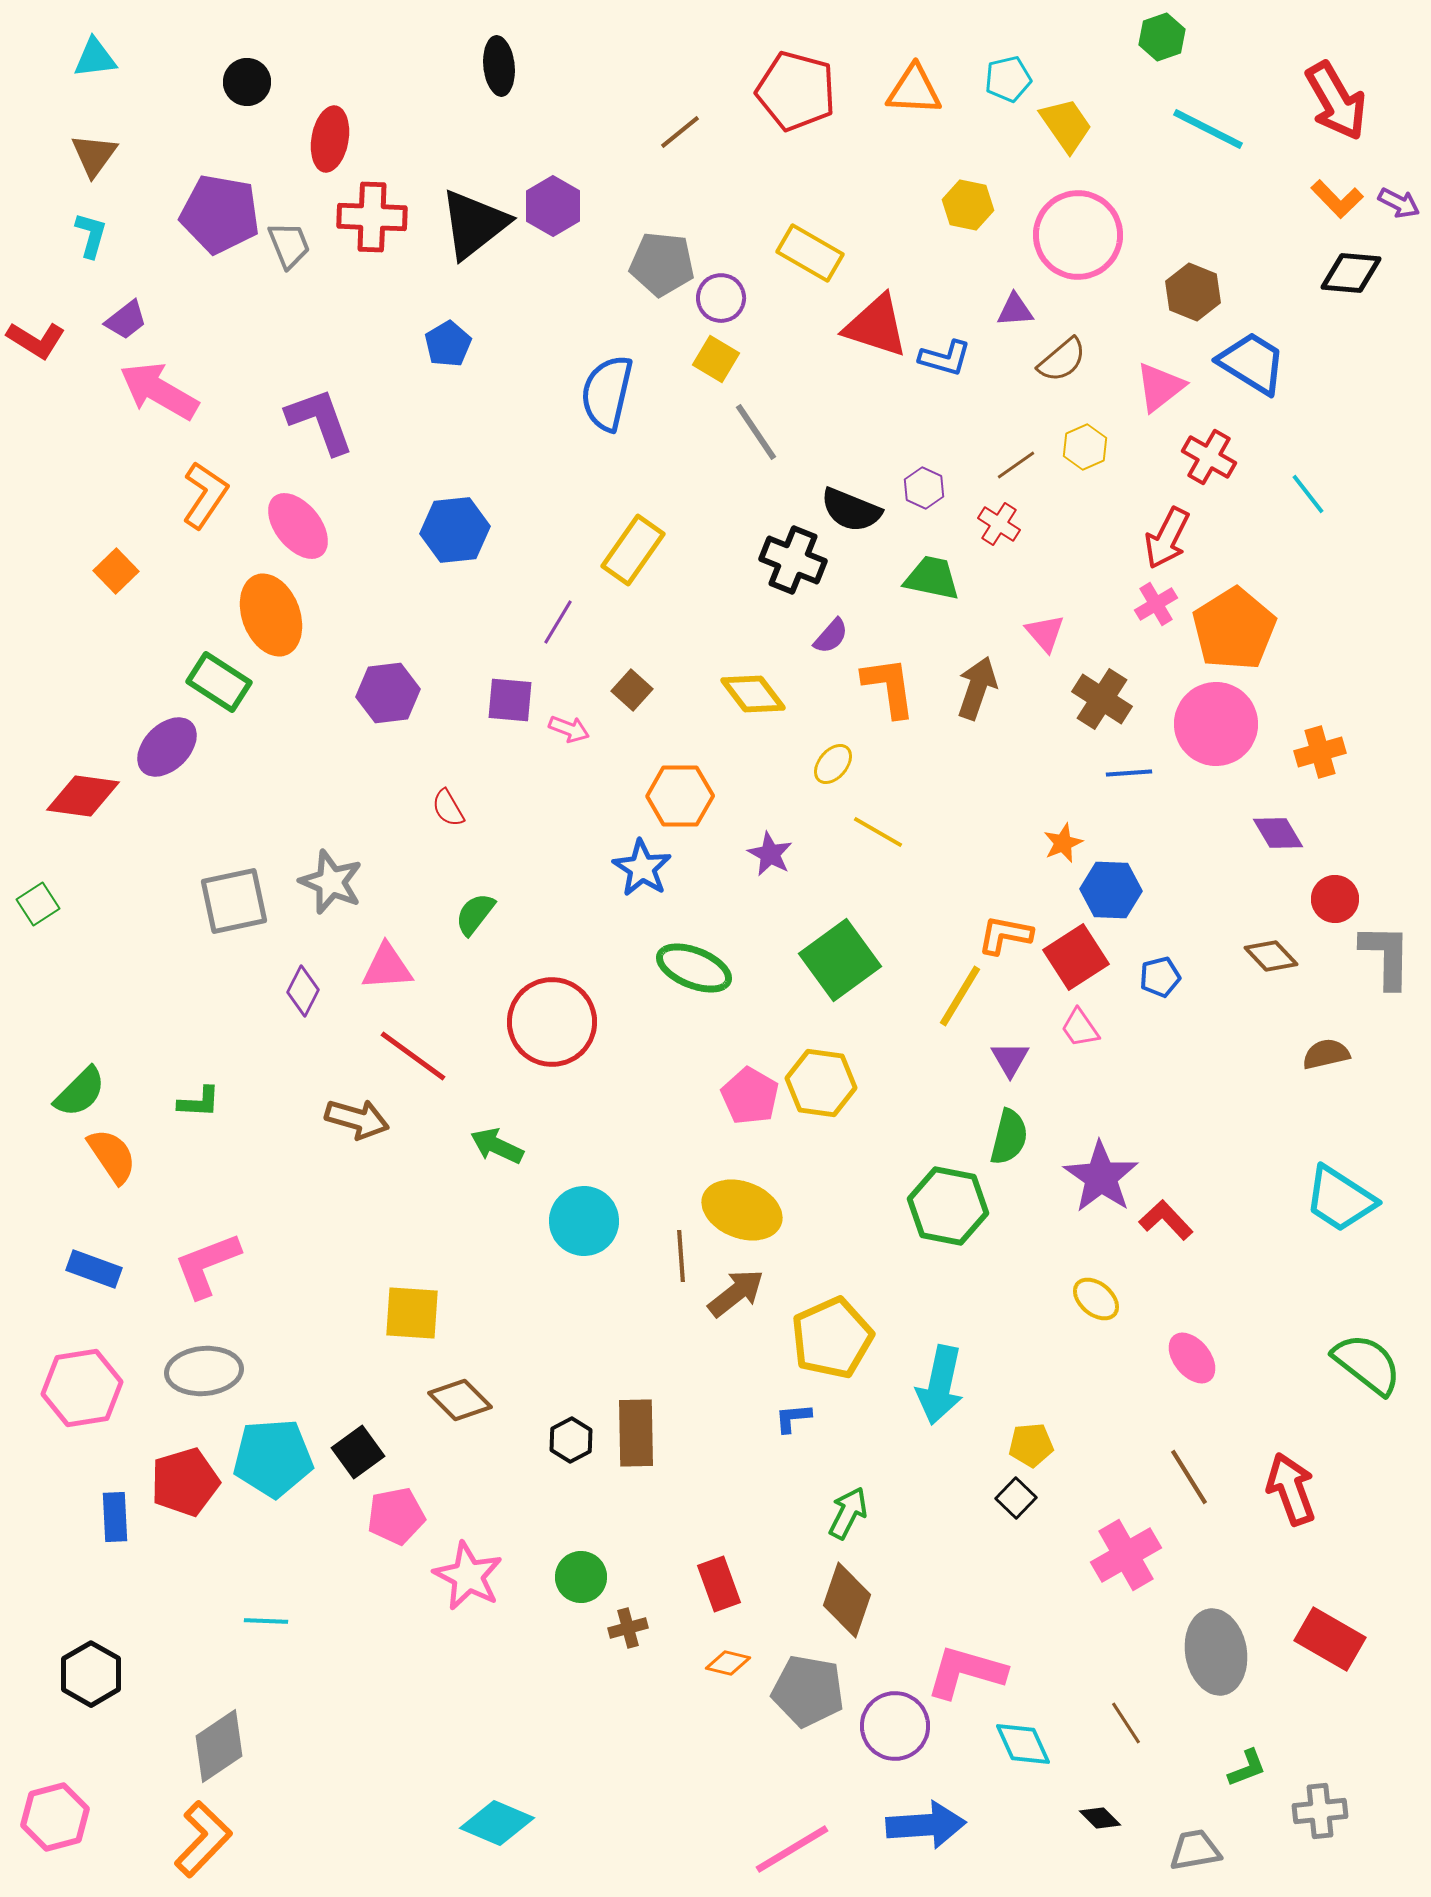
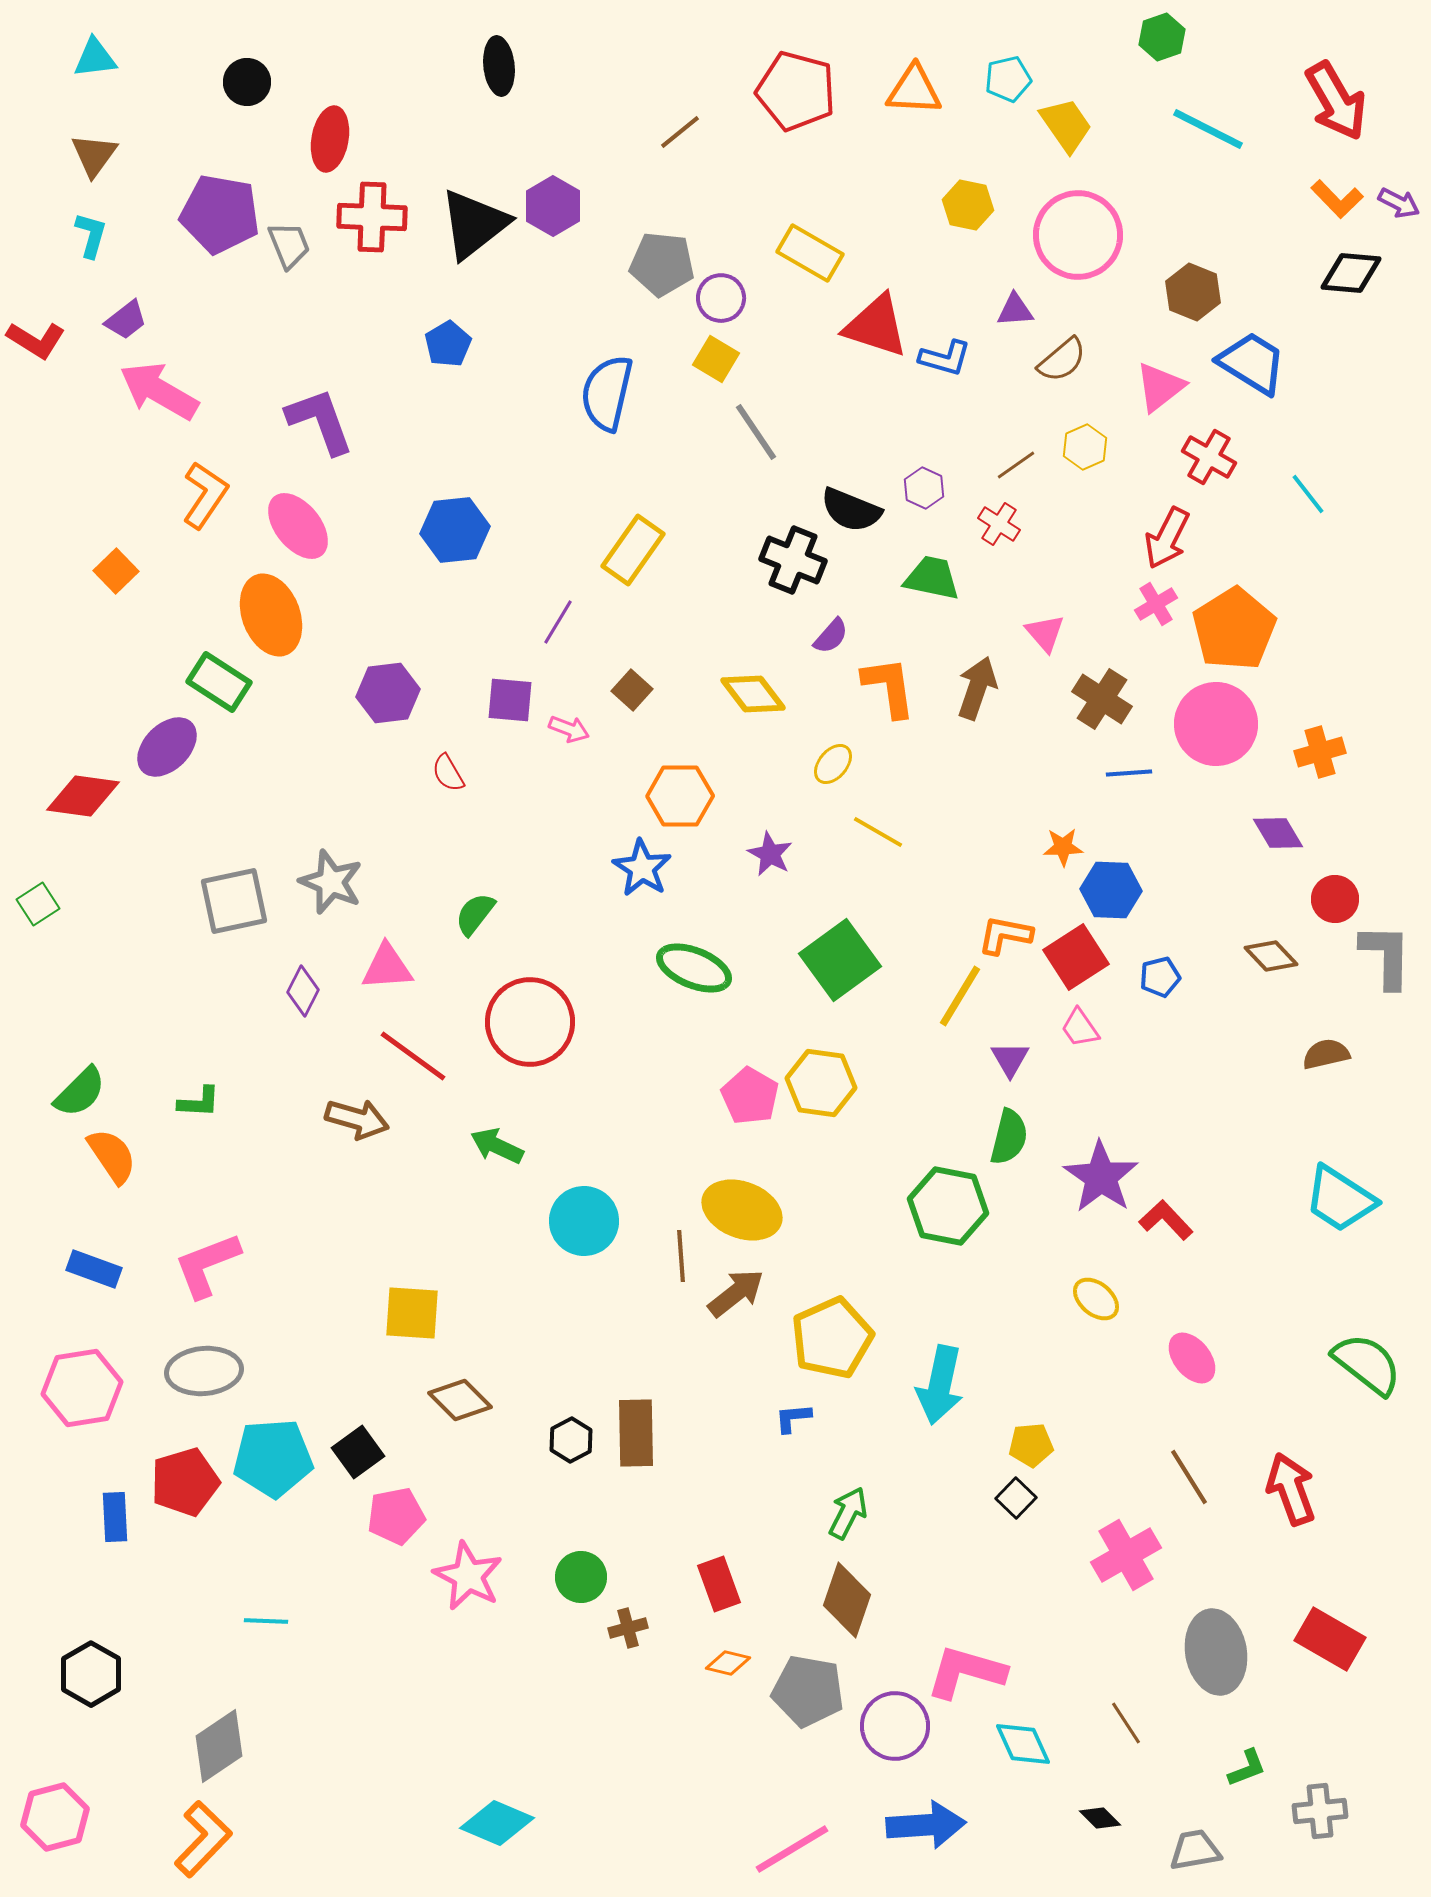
red semicircle at (448, 808): moved 35 px up
orange star at (1063, 843): moved 4 px down; rotated 21 degrees clockwise
red circle at (552, 1022): moved 22 px left
